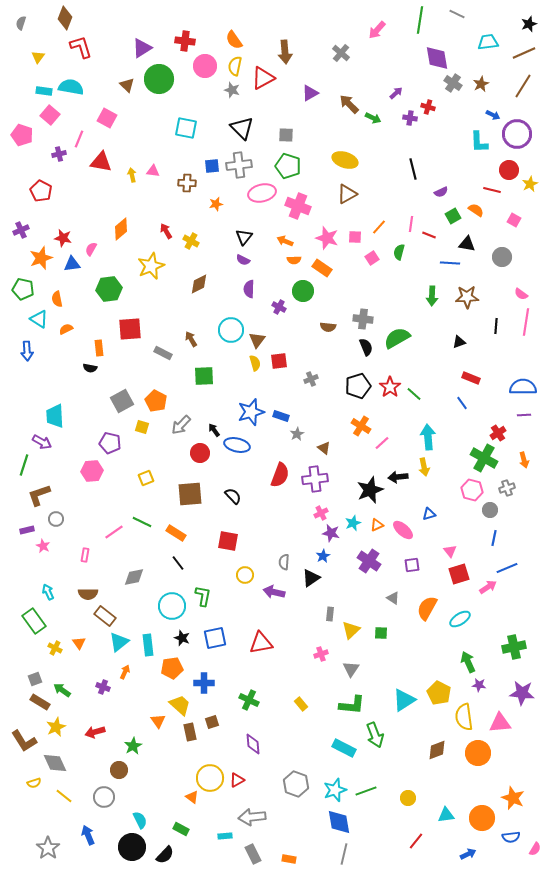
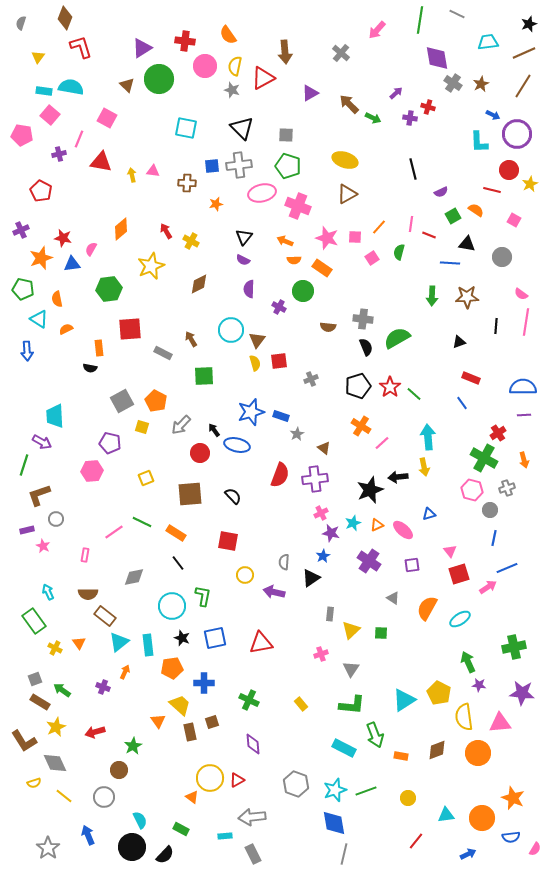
orange semicircle at (234, 40): moved 6 px left, 5 px up
pink pentagon at (22, 135): rotated 10 degrees counterclockwise
blue diamond at (339, 822): moved 5 px left, 1 px down
orange rectangle at (289, 859): moved 112 px right, 103 px up
